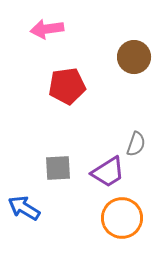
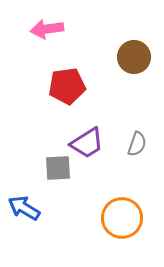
gray semicircle: moved 1 px right
purple trapezoid: moved 21 px left, 29 px up
